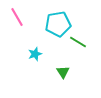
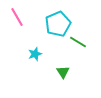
cyan pentagon: rotated 15 degrees counterclockwise
